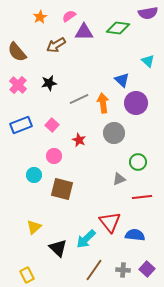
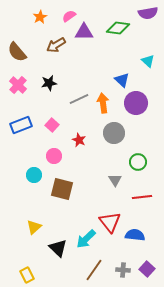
gray triangle: moved 4 px left, 1 px down; rotated 40 degrees counterclockwise
